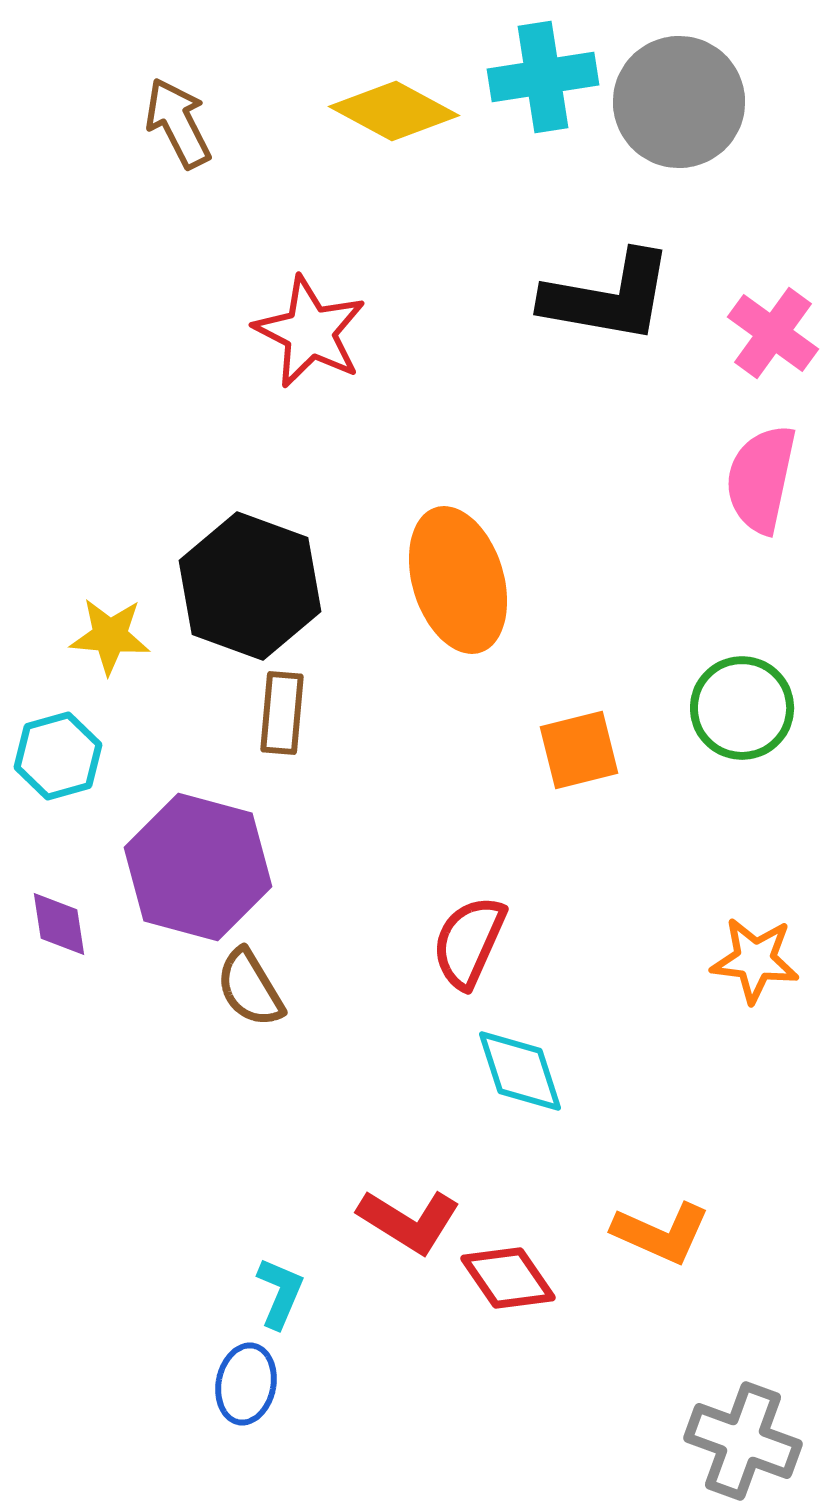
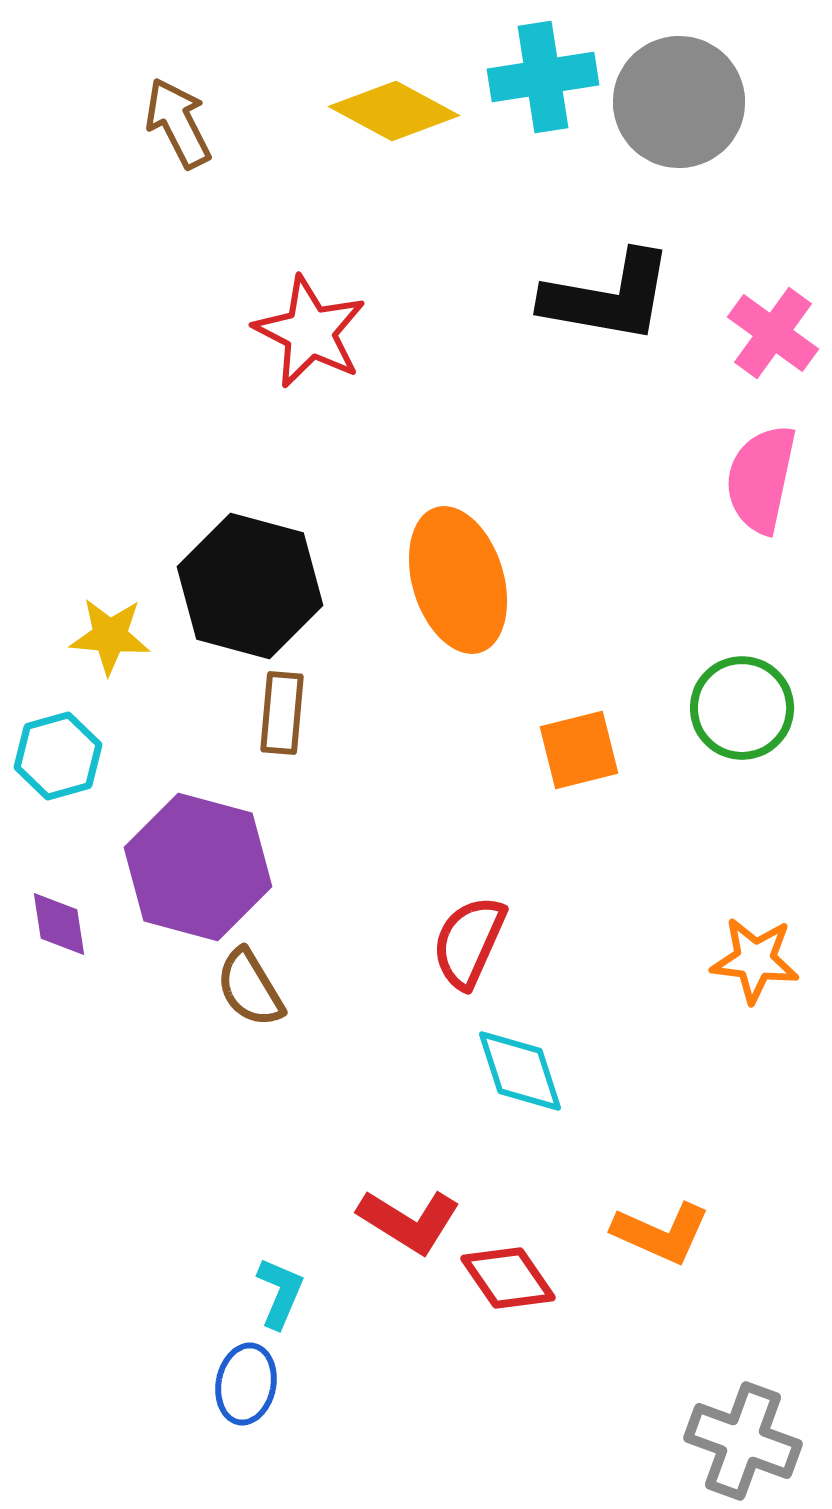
black hexagon: rotated 5 degrees counterclockwise
